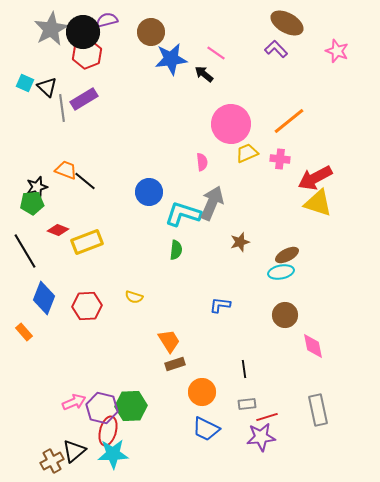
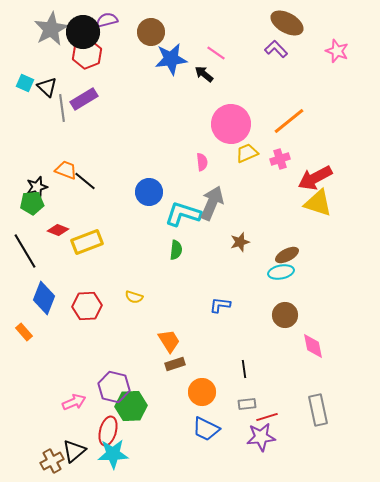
pink cross at (280, 159): rotated 24 degrees counterclockwise
purple hexagon at (102, 408): moved 12 px right, 21 px up
